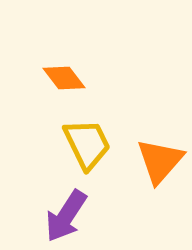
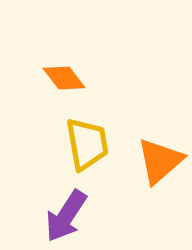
yellow trapezoid: rotated 16 degrees clockwise
orange triangle: rotated 8 degrees clockwise
